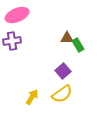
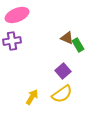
brown triangle: rotated 24 degrees clockwise
